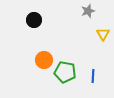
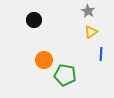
gray star: rotated 24 degrees counterclockwise
yellow triangle: moved 12 px left, 2 px up; rotated 24 degrees clockwise
green pentagon: moved 3 px down
blue line: moved 8 px right, 22 px up
